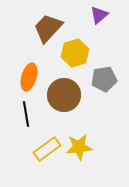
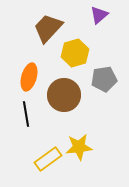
yellow rectangle: moved 1 px right, 10 px down
